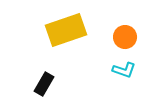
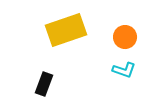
black rectangle: rotated 10 degrees counterclockwise
